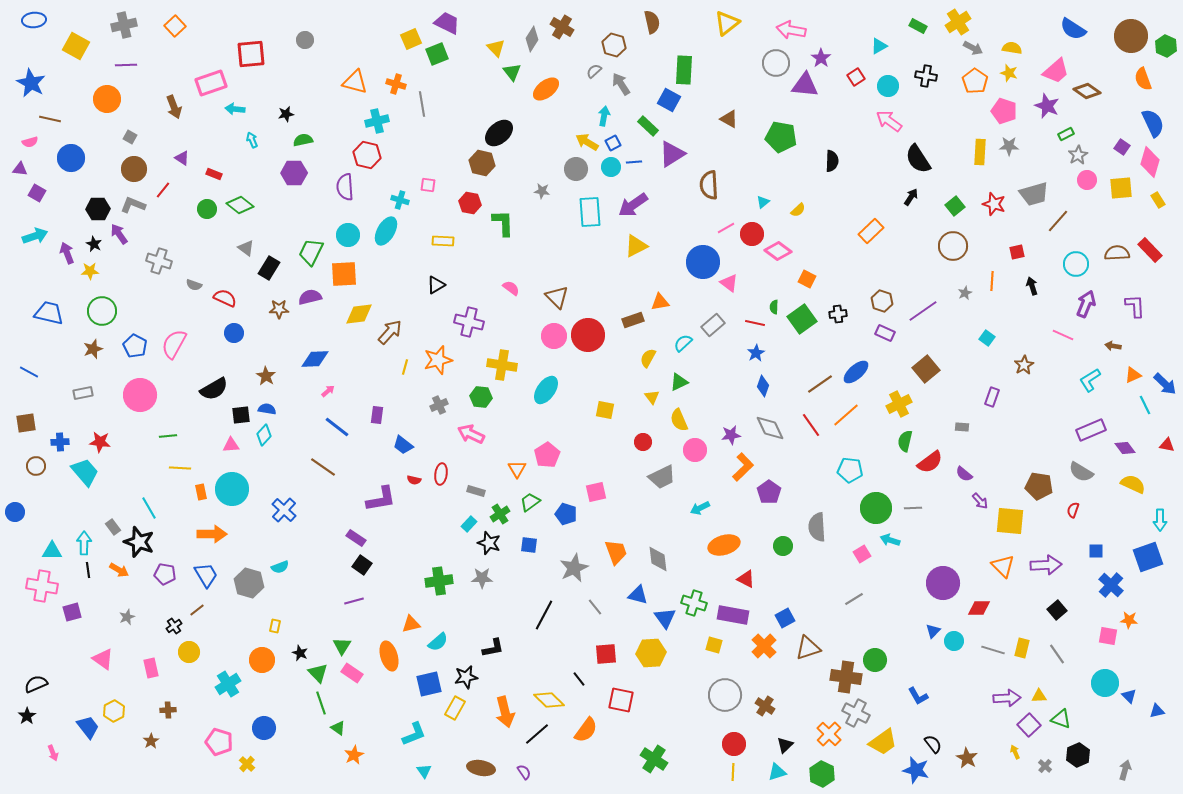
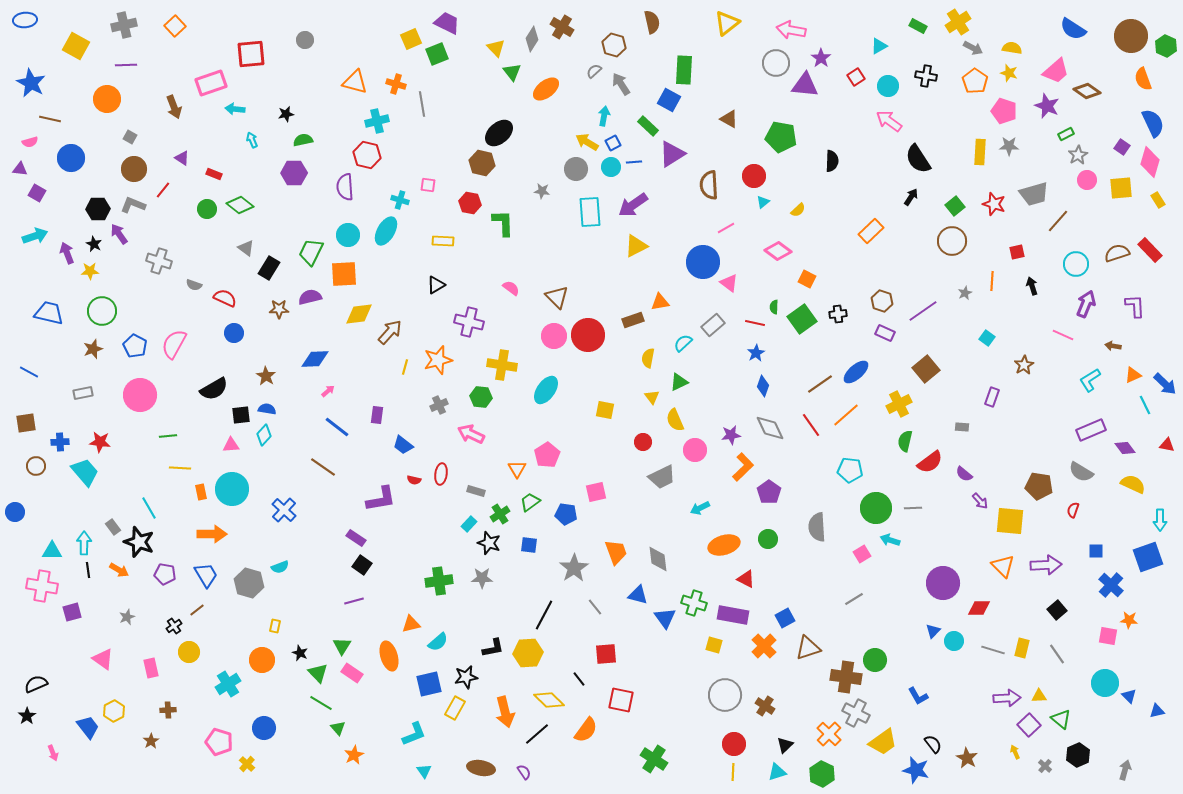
blue ellipse at (34, 20): moved 9 px left
red circle at (752, 234): moved 2 px right, 58 px up
brown circle at (953, 246): moved 1 px left, 5 px up
brown semicircle at (1117, 253): rotated 15 degrees counterclockwise
yellow semicircle at (648, 358): rotated 18 degrees counterclockwise
yellow semicircle at (679, 420): moved 4 px left
blue pentagon at (566, 514): rotated 10 degrees counterclockwise
green circle at (783, 546): moved 15 px left, 7 px up
gray star at (574, 568): rotated 8 degrees counterclockwise
yellow hexagon at (651, 653): moved 123 px left
green line at (321, 703): rotated 40 degrees counterclockwise
green triangle at (1061, 719): rotated 20 degrees clockwise
green triangle at (338, 728): rotated 14 degrees clockwise
